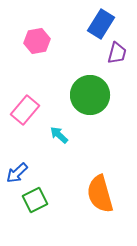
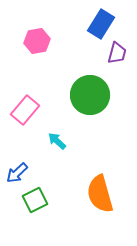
cyan arrow: moved 2 px left, 6 px down
